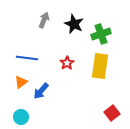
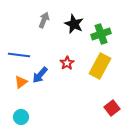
blue line: moved 8 px left, 3 px up
yellow rectangle: rotated 20 degrees clockwise
blue arrow: moved 1 px left, 16 px up
red square: moved 5 px up
